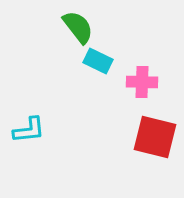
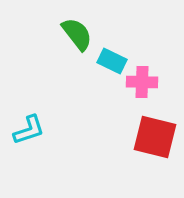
green semicircle: moved 1 px left, 7 px down
cyan rectangle: moved 14 px right
cyan L-shape: rotated 12 degrees counterclockwise
